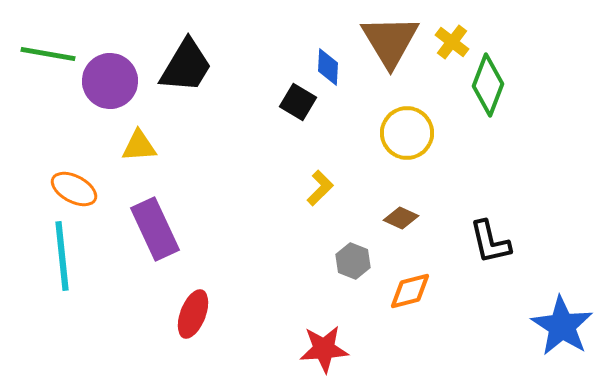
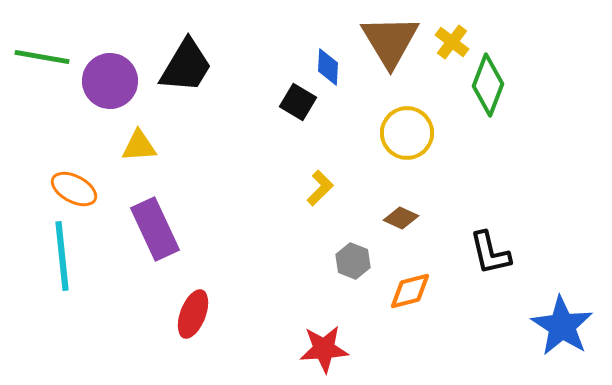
green line: moved 6 px left, 3 px down
black L-shape: moved 11 px down
